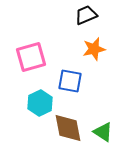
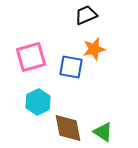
blue square: moved 1 px right, 14 px up
cyan hexagon: moved 2 px left, 1 px up
